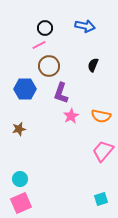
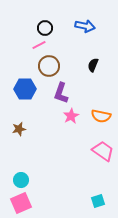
pink trapezoid: rotated 85 degrees clockwise
cyan circle: moved 1 px right, 1 px down
cyan square: moved 3 px left, 2 px down
